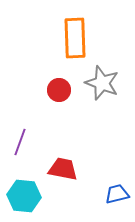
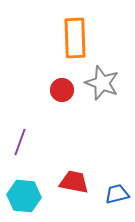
red circle: moved 3 px right
red trapezoid: moved 11 px right, 13 px down
